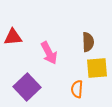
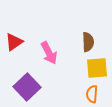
red triangle: moved 1 px right, 5 px down; rotated 30 degrees counterclockwise
orange semicircle: moved 15 px right, 5 px down
